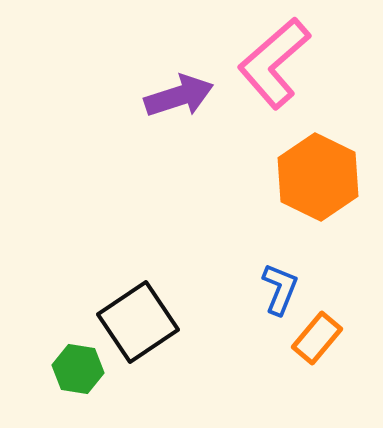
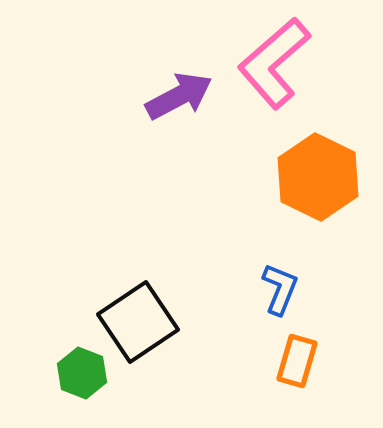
purple arrow: rotated 10 degrees counterclockwise
orange rectangle: moved 20 px left, 23 px down; rotated 24 degrees counterclockwise
green hexagon: moved 4 px right, 4 px down; rotated 12 degrees clockwise
